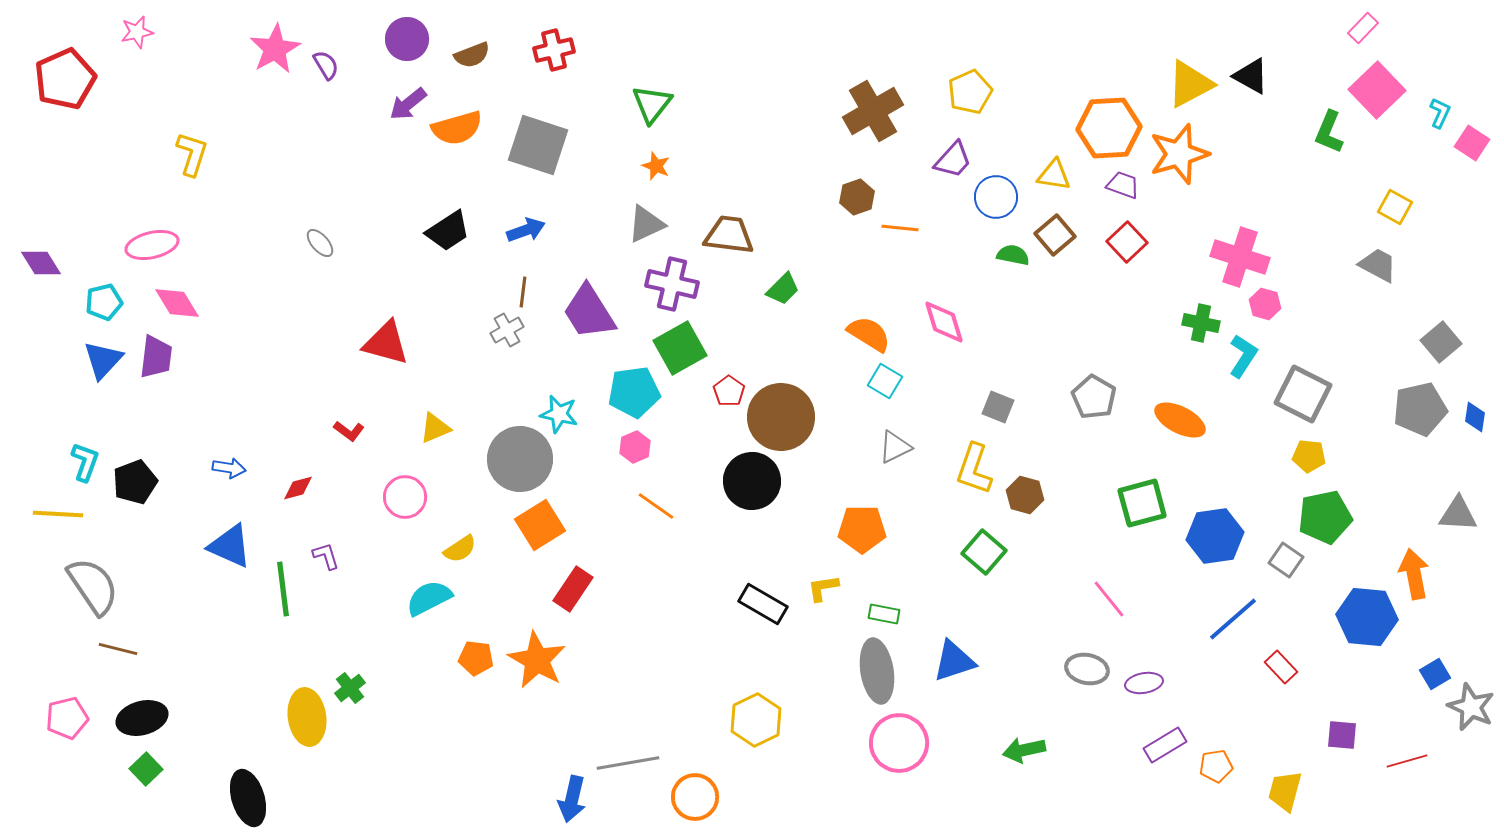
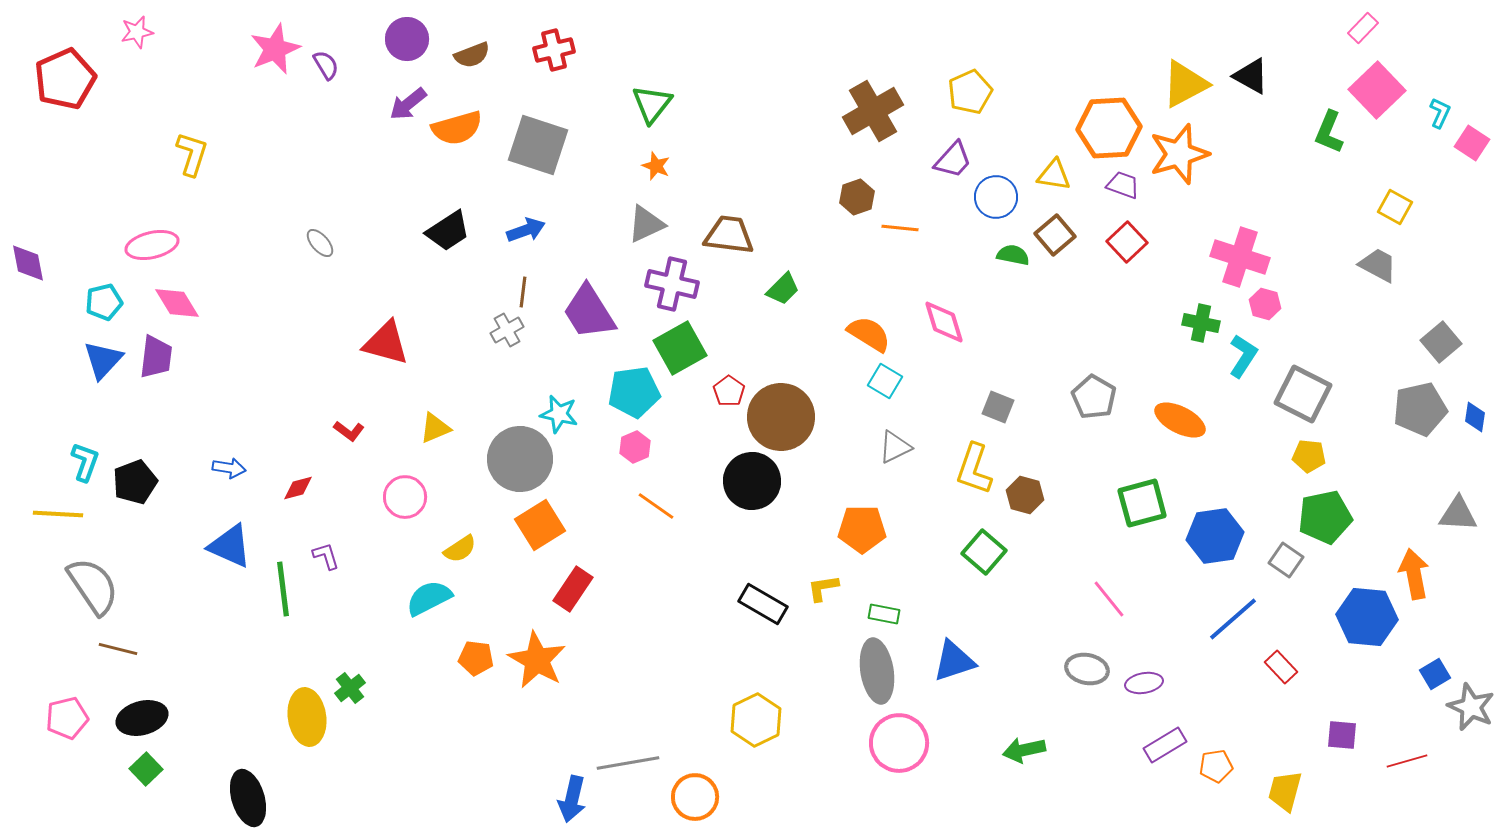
pink star at (275, 49): rotated 6 degrees clockwise
yellow triangle at (1190, 84): moved 5 px left
purple diamond at (41, 263): moved 13 px left; rotated 21 degrees clockwise
